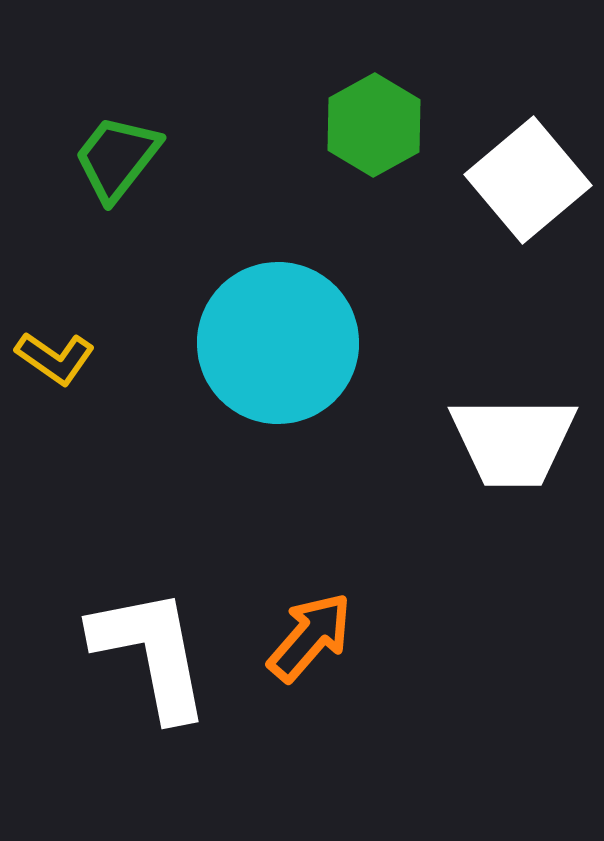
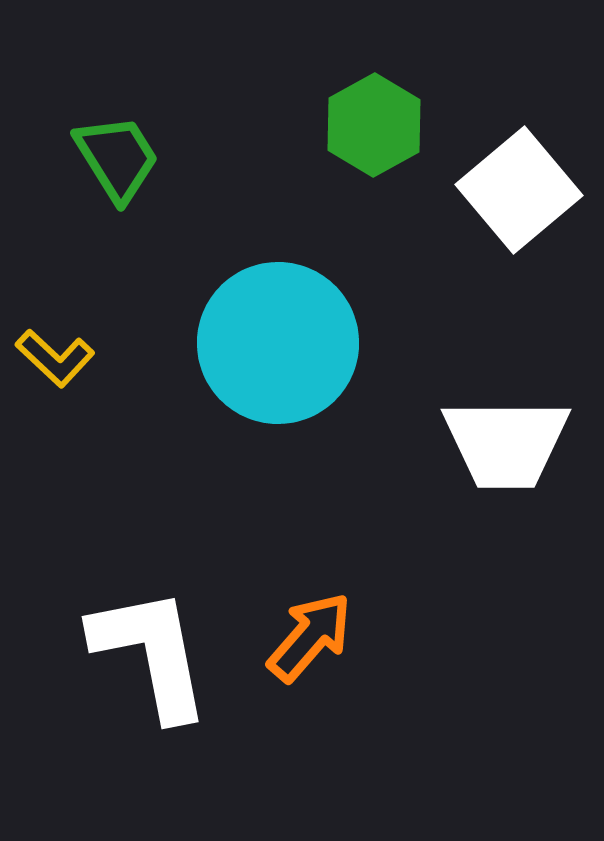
green trapezoid: rotated 110 degrees clockwise
white square: moved 9 px left, 10 px down
yellow L-shape: rotated 8 degrees clockwise
white trapezoid: moved 7 px left, 2 px down
